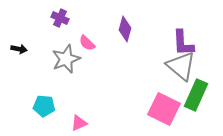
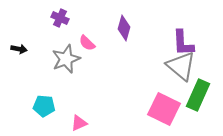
purple diamond: moved 1 px left, 1 px up
green rectangle: moved 2 px right
